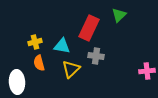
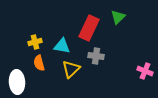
green triangle: moved 1 px left, 2 px down
pink cross: moved 2 px left; rotated 28 degrees clockwise
